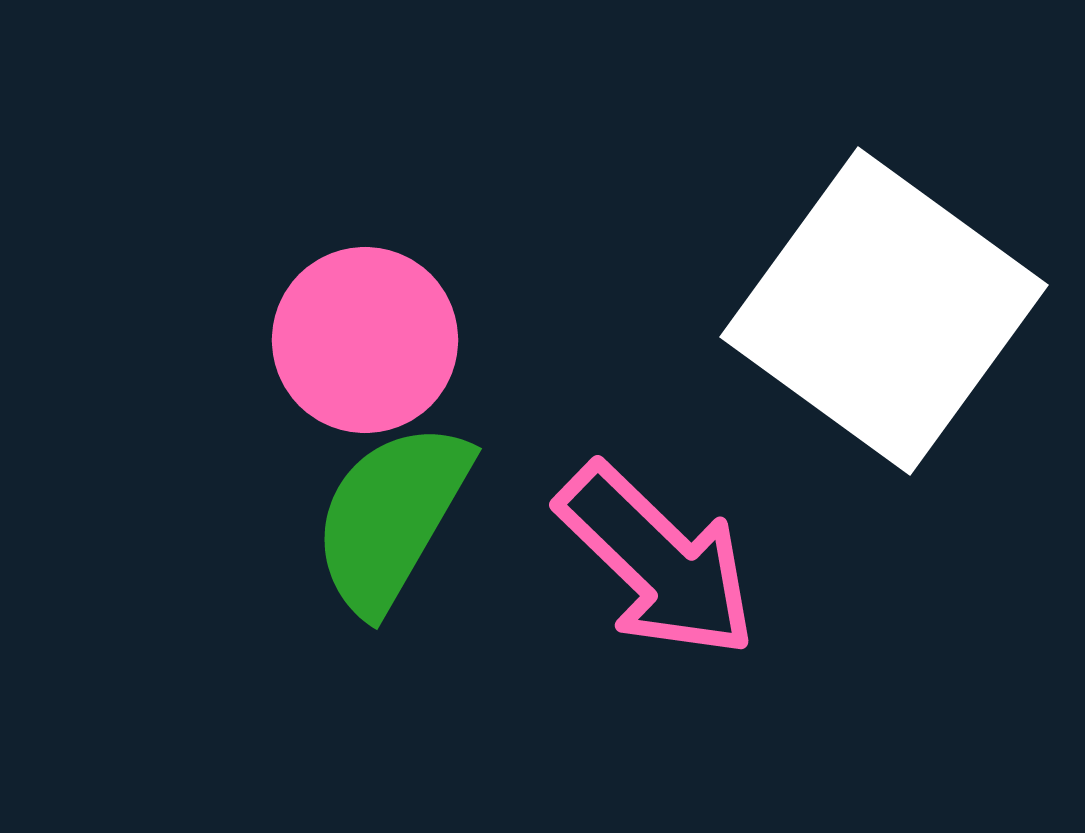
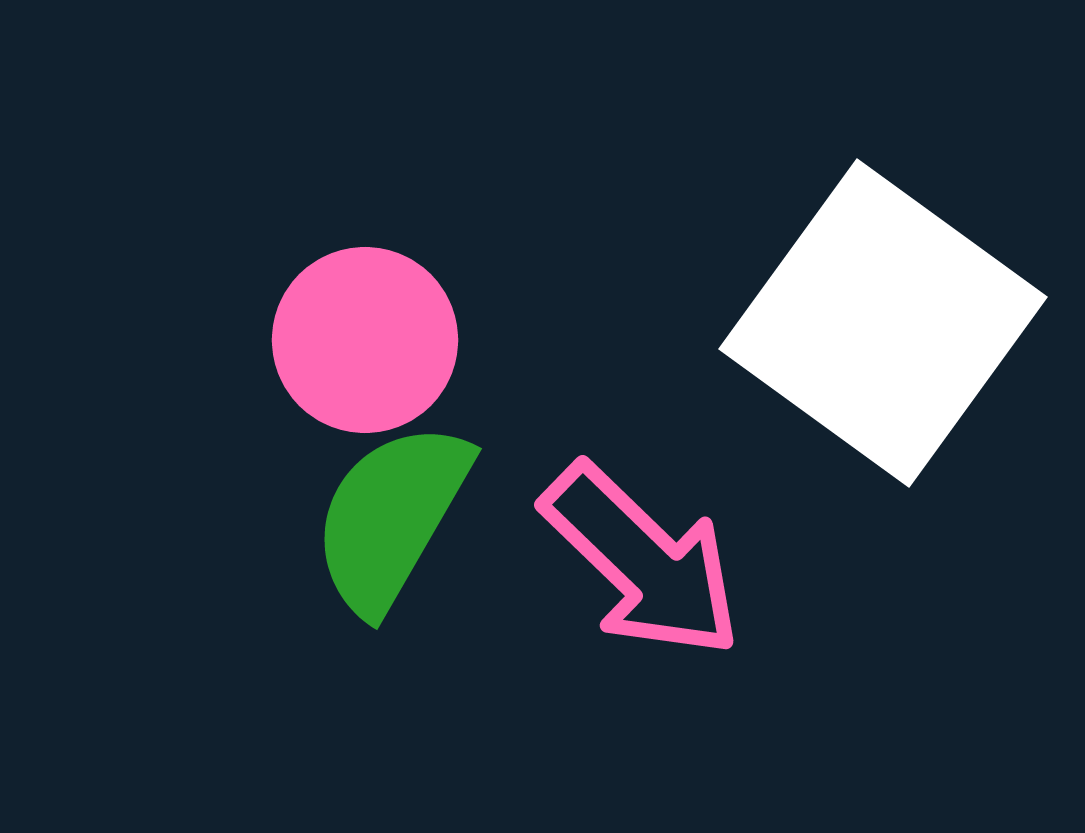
white square: moved 1 px left, 12 px down
pink arrow: moved 15 px left
